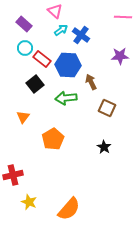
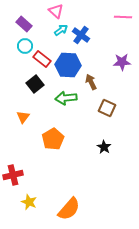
pink triangle: moved 1 px right
cyan circle: moved 2 px up
purple star: moved 2 px right, 6 px down
